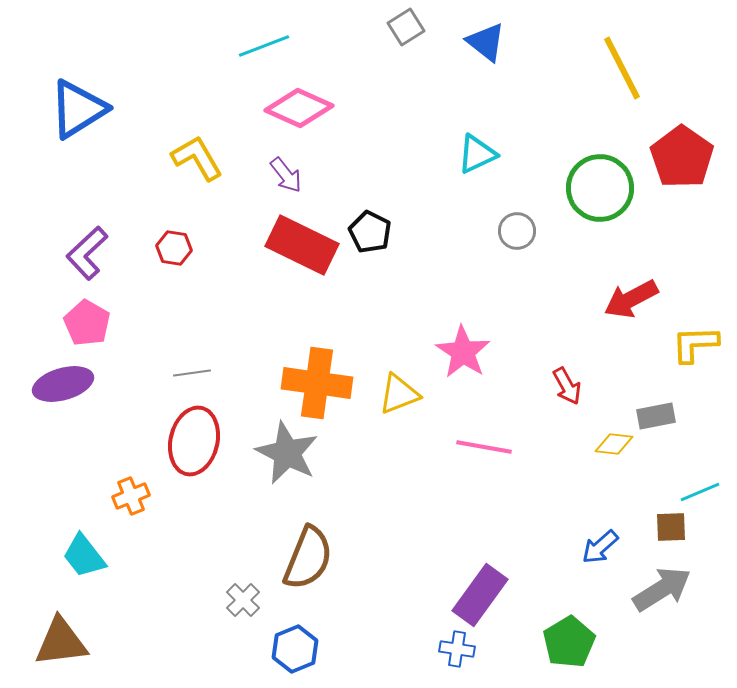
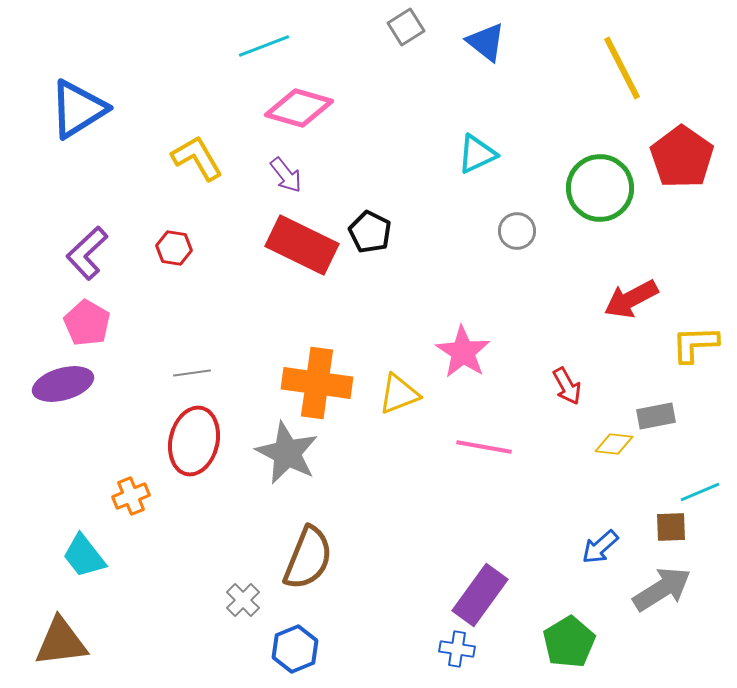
pink diamond at (299, 108): rotated 8 degrees counterclockwise
